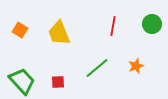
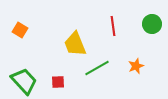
red line: rotated 18 degrees counterclockwise
yellow trapezoid: moved 16 px right, 11 px down
green line: rotated 10 degrees clockwise
green trapezoid: moved 2 px right
